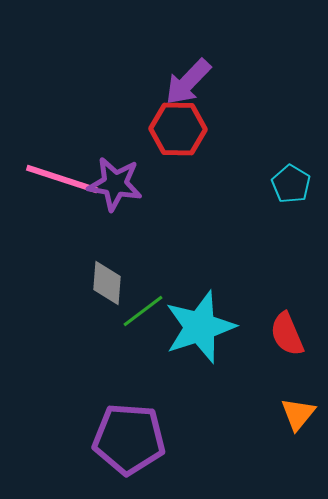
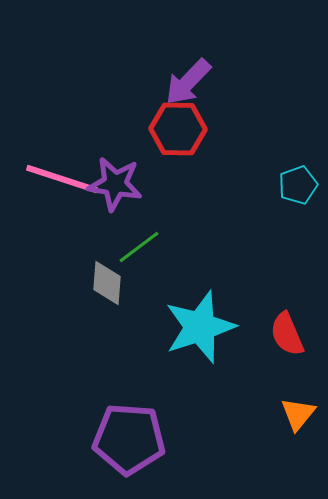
cyan pentagon: moved 7 px right, 1 px down; rotated 21 degrees clockwise
green line: moved 4 px left, 64 px up
